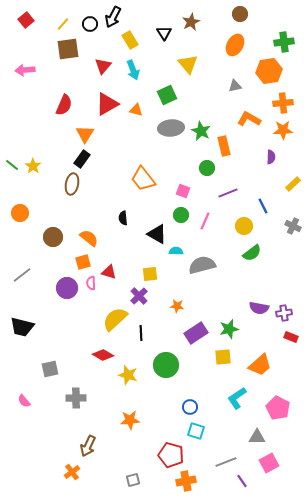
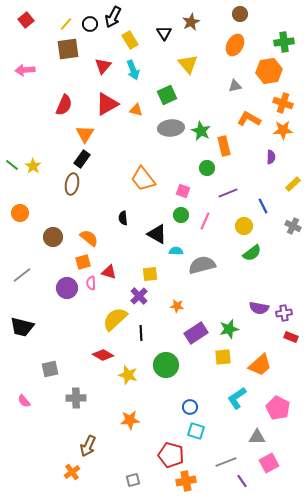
yellow line at (63, 24): moved 3 px right
orange cross at (283, 103): rotated 24 degrees clockwise
